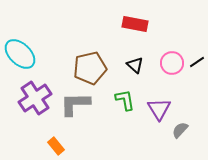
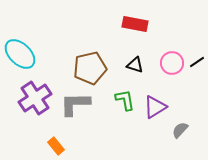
black triangle: rotated 24 degrees counterclockwise
purple triangle: moved 4 px left, 2 px up; rotated 30 degrees clockwise
